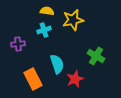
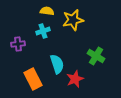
cyan cross: moved 1 px left, 1 px down
